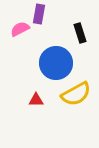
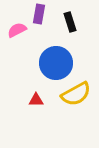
pink semicircle: moved 3 px left, 1 px down
black rectangle: moved 10 px left, 11 px up
